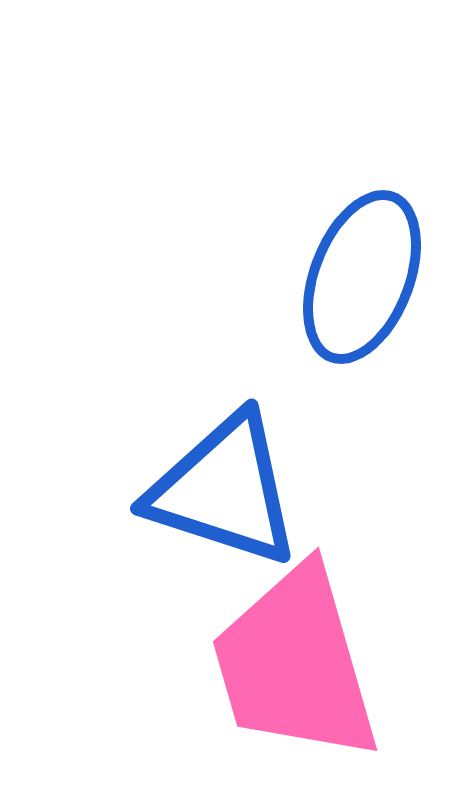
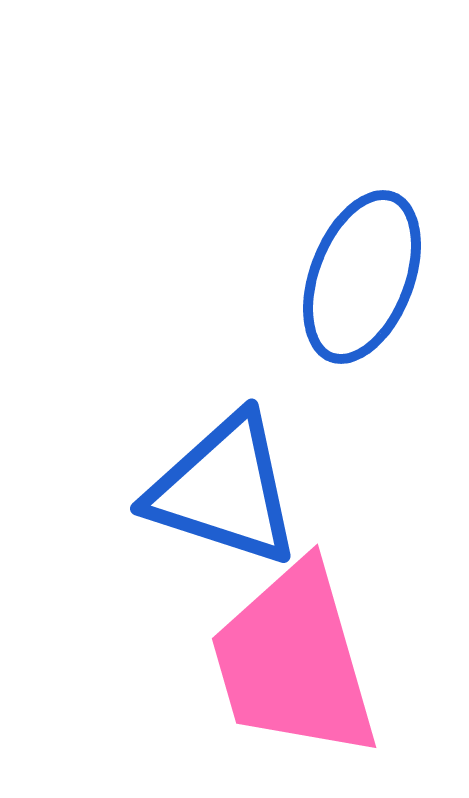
pink trapezoid: moved 1 px left, 3 px up
